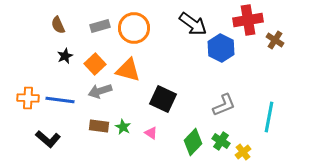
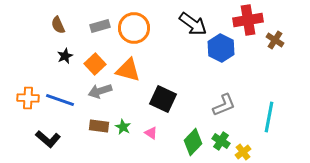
blue line: rotated 12 degrees clockwise
